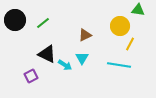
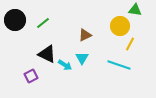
green triangle: moved 3 px left
cyan line: rotated 10 degrees clockwise
